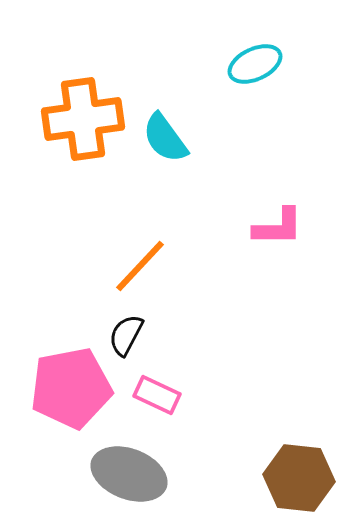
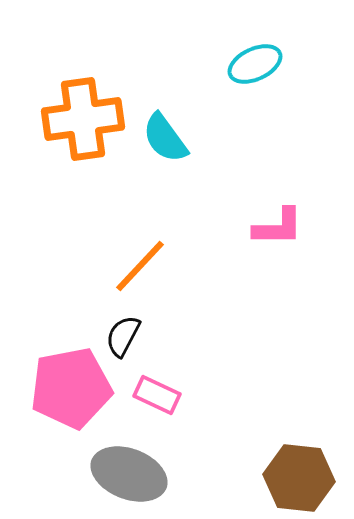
black semicircle: moved 3 px left, 1 px down
